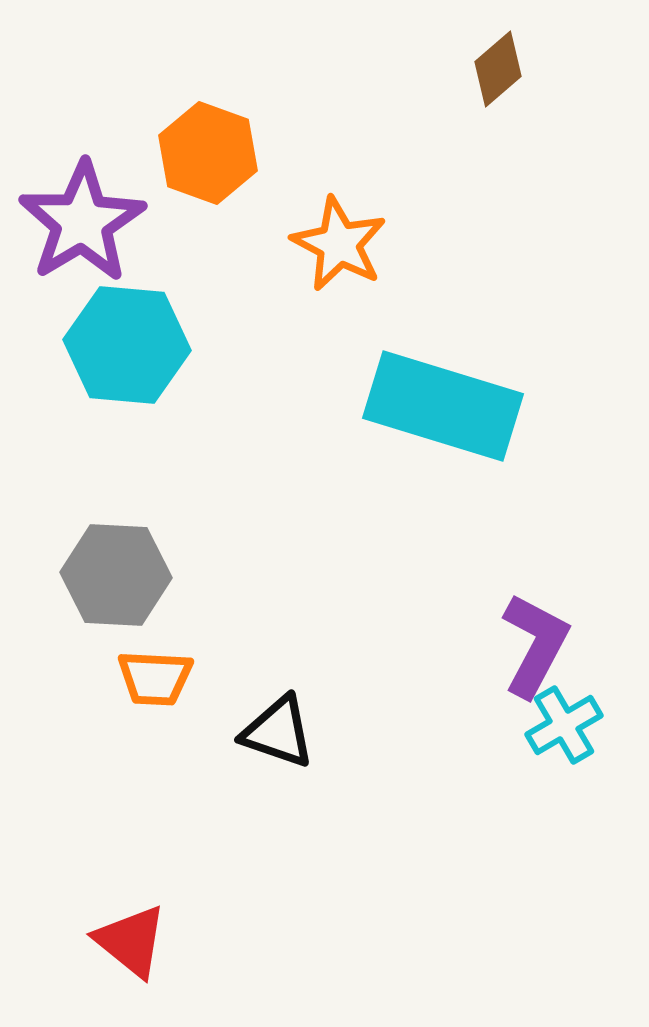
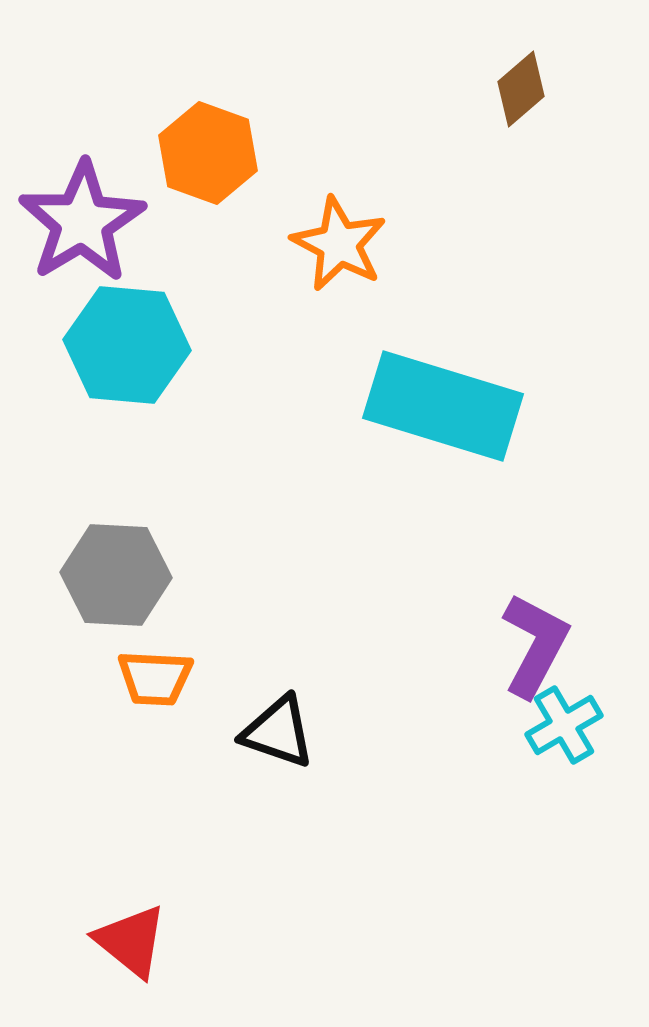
brown diamond: moved 23 px right, 20 px down
